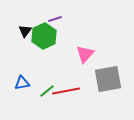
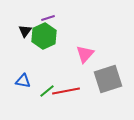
purple line: moved 7 px left, 1 px up
gray square: rotated 8 degrees counterclockwise
blue triangle: moved 1 px right, 2 px up; rotated 21 degrees clockwise
